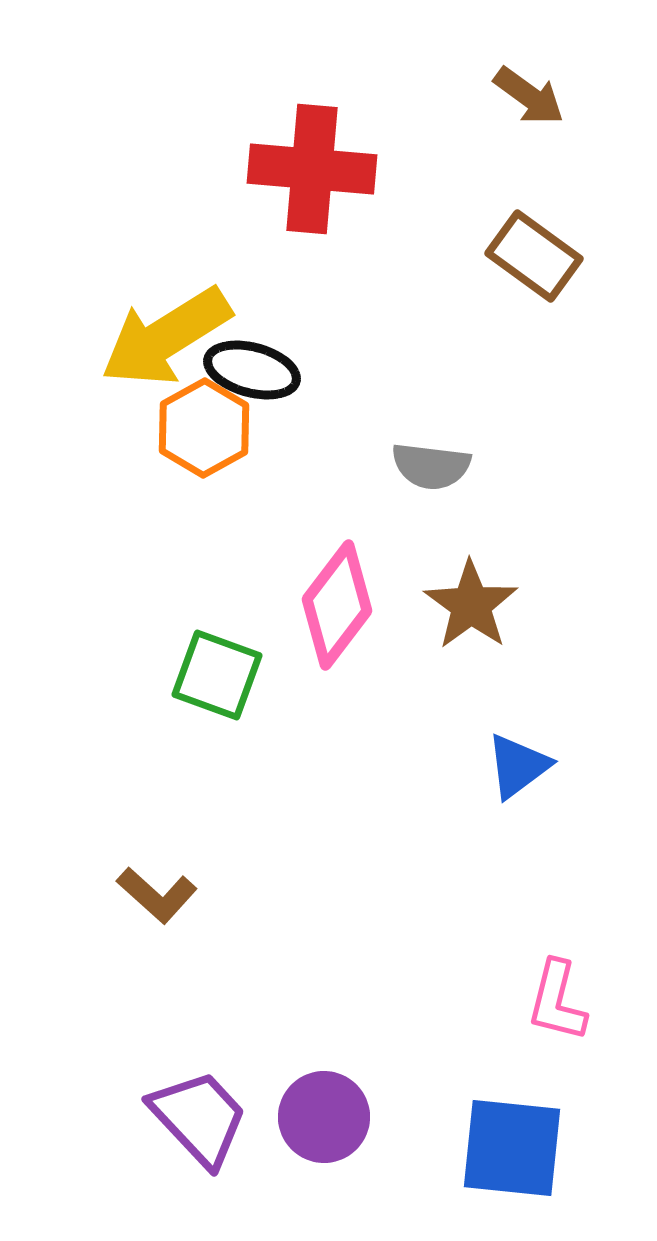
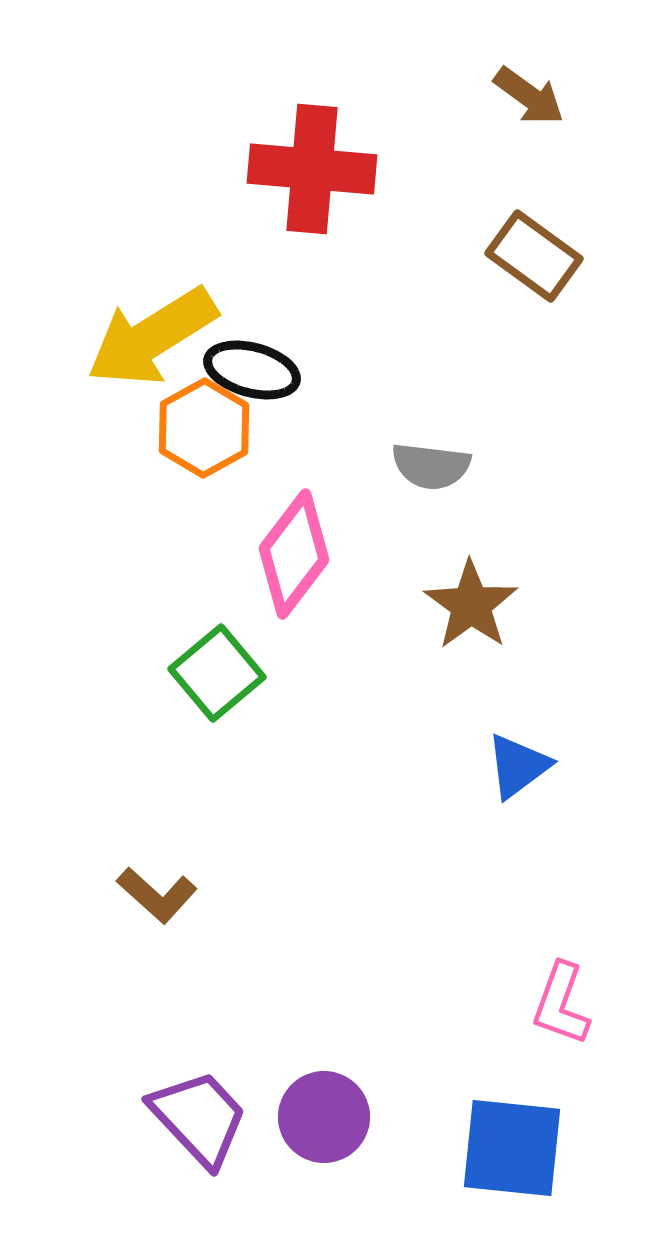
yellow arrow: moved 14 px left
pink diamond: moved 43 px left, 51 px up
green square: moved 2 px up; rotated 30 degrees clockwise
pink L-shape: moved 4 px right, 3 px down; rotated 6 degrees clockwise
